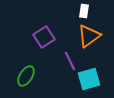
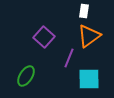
purple square: rotated 15 degrees counterclockwise
purple line: moved 1 px left, 3 px up; rotated 48 degrees clockwise
cyan square: rotated 15 degrees clockwise
